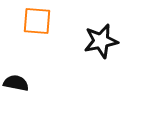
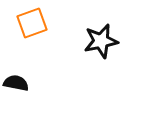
orange square: moved 5 px left, 2 px down; rotated 24 degrees counterclockwise
